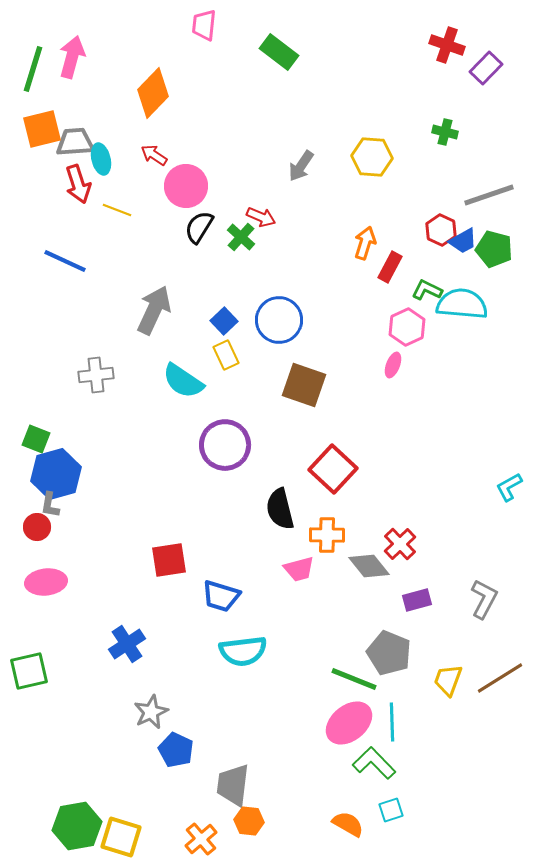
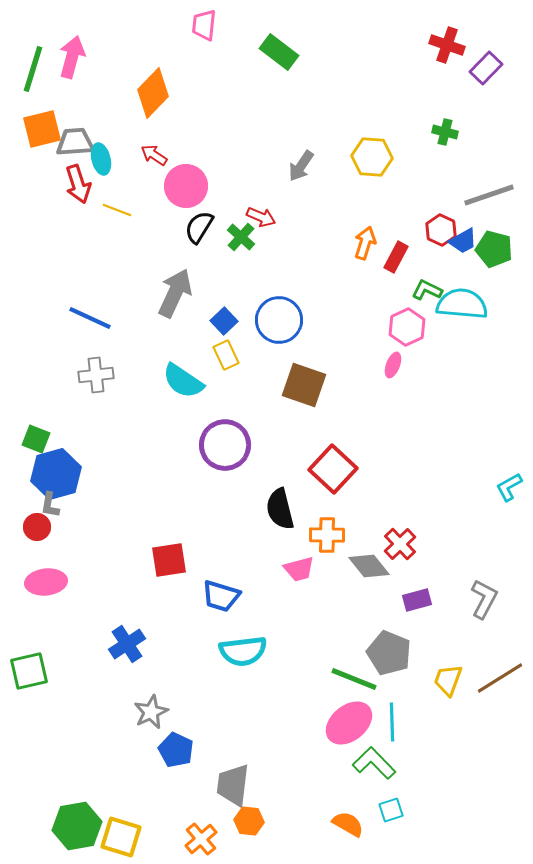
blue line at (65, 261): moved 25 px right, 57 px down
red rectangle at (390, 267): moved 6 px right, 10 px up
gray arrow at (154, 310): moved 21 px right, 17 px up
